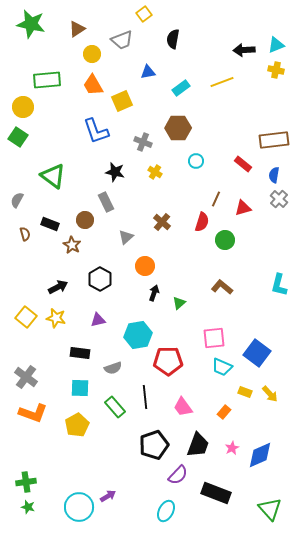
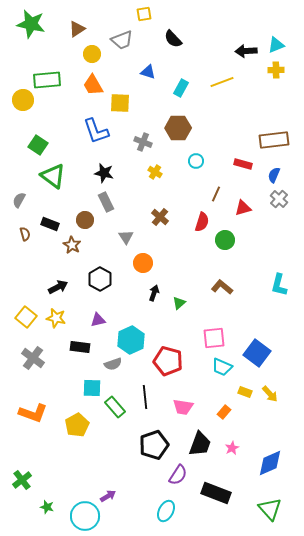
yellow square at (144, 14): rotated 28 degrees clockwise
black semicircle at (173, 39): rotated 54 degrees counterclockwise
black arrow at (244, 50): moved 2 px right, 1 px down
yellow cross at (276, 70): rotated 14 degrees counterclockwise
blue triangle at (148, 72): rotated 28 degrees clockwise
cyan rectangle at (181, 88): rotated 24 degrees counterclockwise
yellow square at (122, 101): moved 2 px left, 2 px down; rotated 25 degrees clockwise
yellow circle at (23, 107): moved 7 px up
green square at (18, 137): moved 20 px right, 8 px down
red rectangle at (243, 164): rotated 24 degrees counterclockwise
black star at (115, 172): moved 11 px left, 1 px down
blue semicircle at (274, 175): rotated 14 degrees clockwise
brown line at (216, 199): moved 5 px up
gray semicircle at (17, 200): moved 2 px right
brown cross at (162, 222): moved 2 px left, 5 px up
gray triangle at (126, 237): rotated 21 degrees counterclockwise
orange circle at (145, 266): moved 2 px left, 3 px up
cyan hexagon at (138, 335): moved 7 px left, 5 px down; rotated 16 degrees counterclockwise
black rectangle at (80, 353): moved 6 px up
red pentagon at (168, 361): rotated 16 degrees clockwise
gray semicircle at (113, 368): moved 4 px up
gray cross at (26, 377): moved 7 px right, 19 px up
cyan square at (80, 388): moved 12 px right
pink trapezoid at (183, 407): rotated 45 degrees counterclockwise
black trapezoid at (198, 445): moved 2 px right, 1 px up
blue diamond at (260, 455): moved 10 px right, 8 px down
purple semicircle at (178, 475): rotated 10 degrees counterclockwise
green cross at (26, 482): moved 4 px left, 2 px up; rotated 30 degrees counterclockwise
green star at (28, 507): moved 19 px right
cyan circle at (79, 507): moved 6 px right, 9 px down
